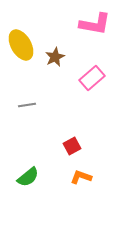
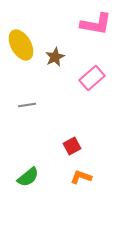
pink L-shape: moved 1 px right
